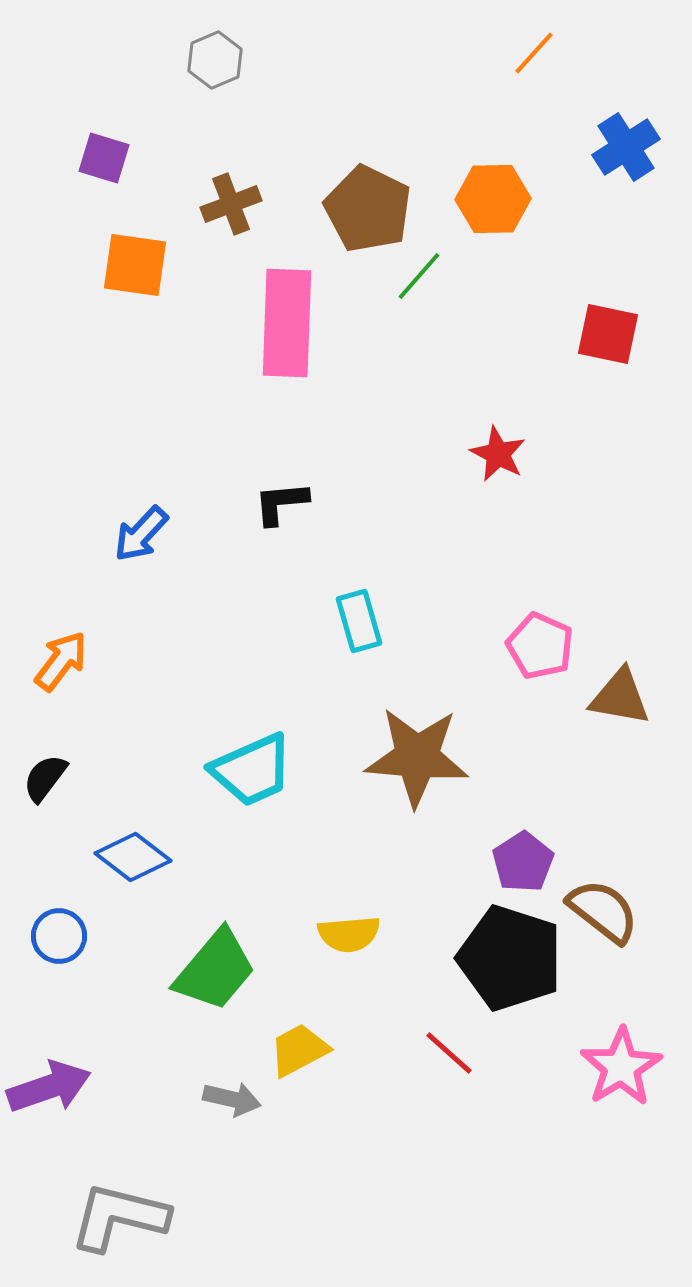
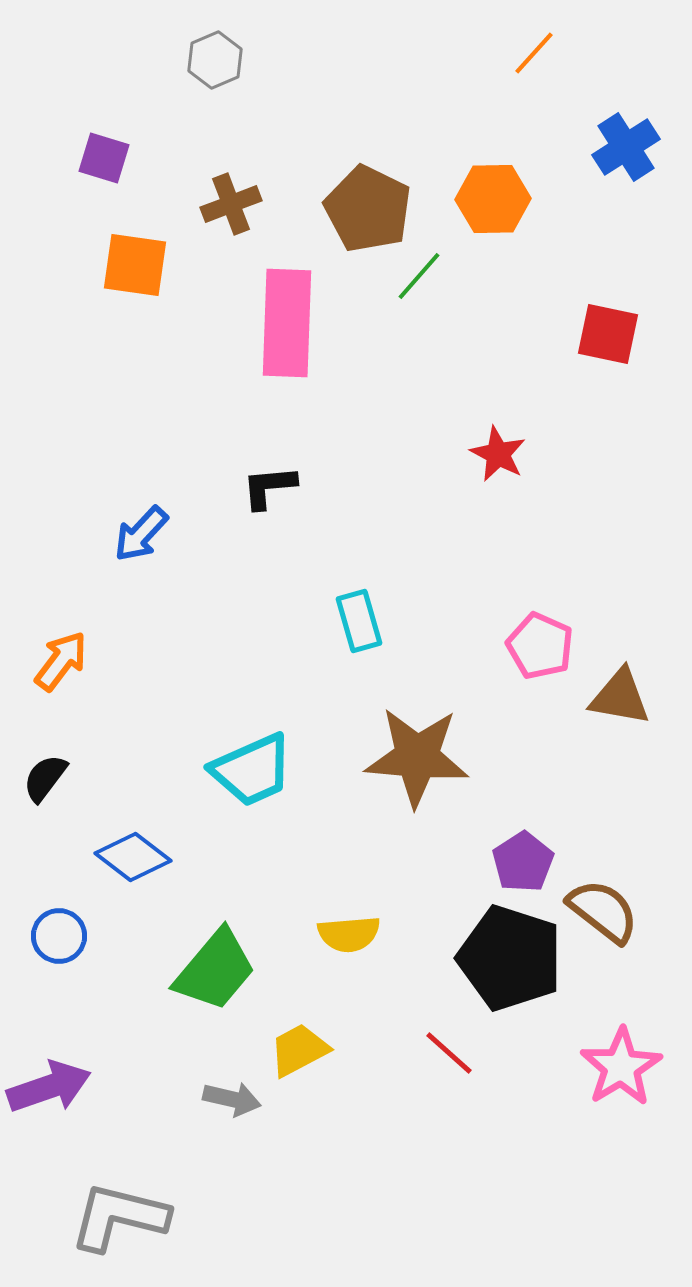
black L-shape: moved 12 px left, 16 px up
